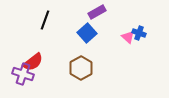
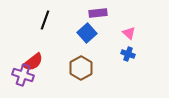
purple rectangle: moved 1 px right, 1 px down; rotated 24 degrees clockwise
blue cross: moved 11 px left, 21 px down
pink triangle: moved 1 px right, 4 px up
purple cross: moved 1 px down
